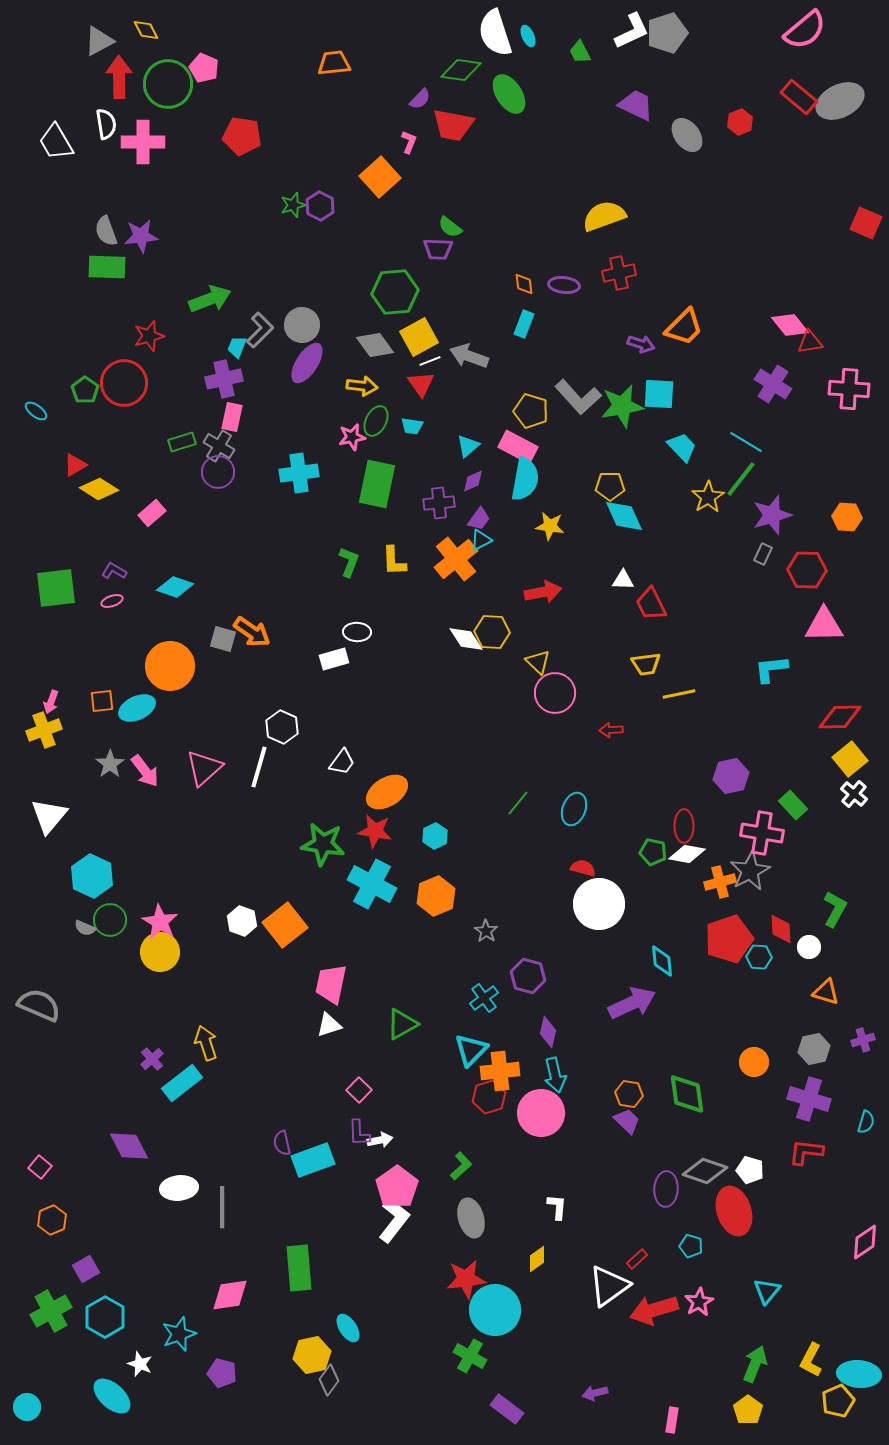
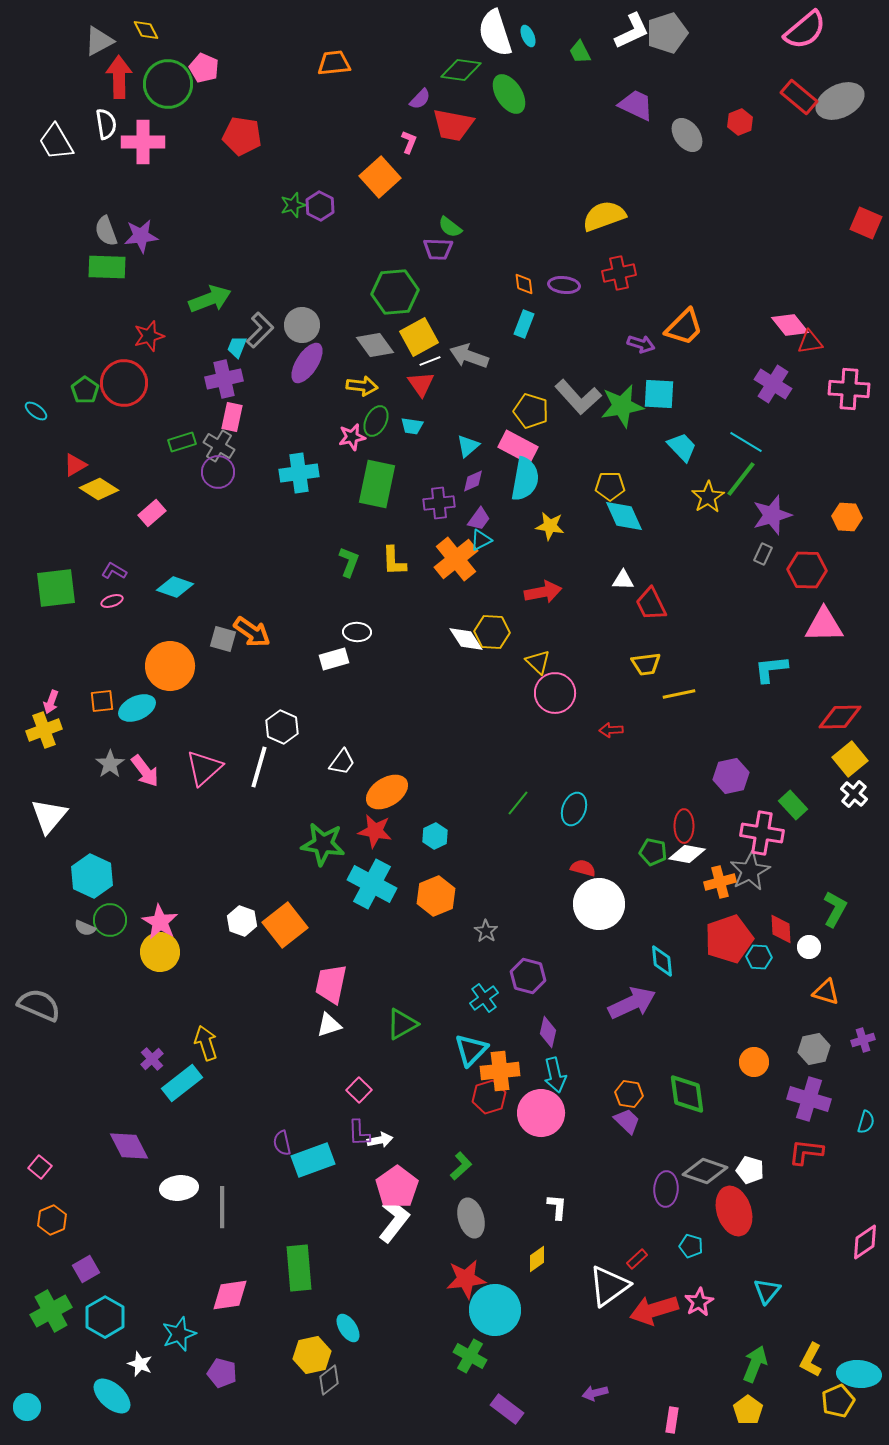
gray diamond at (329, 1380): rotated 16 degrees clockwise
